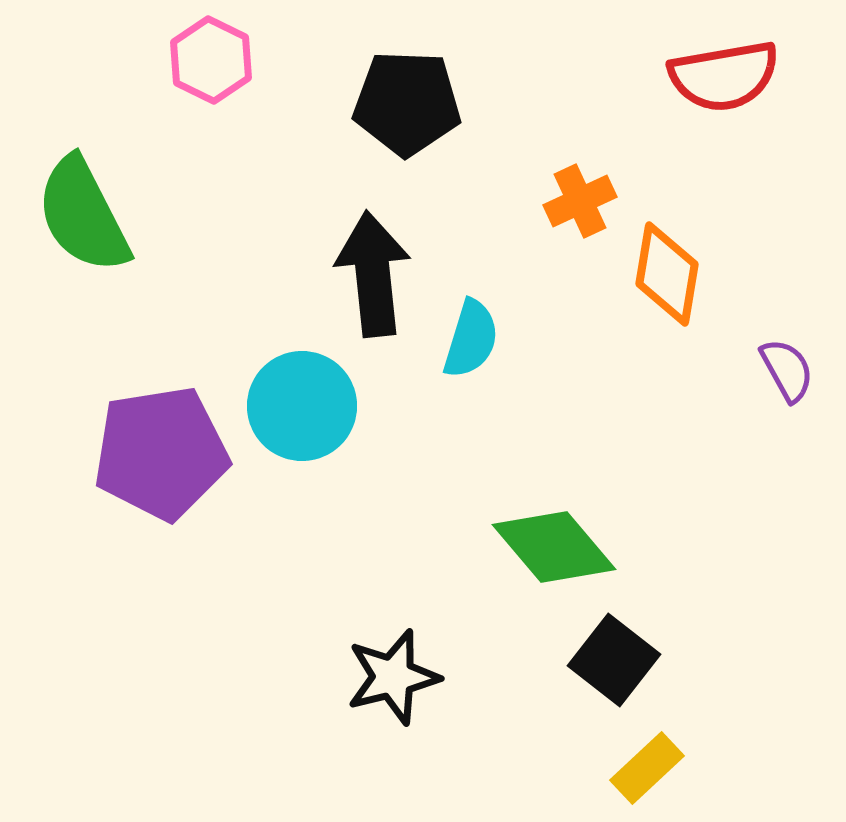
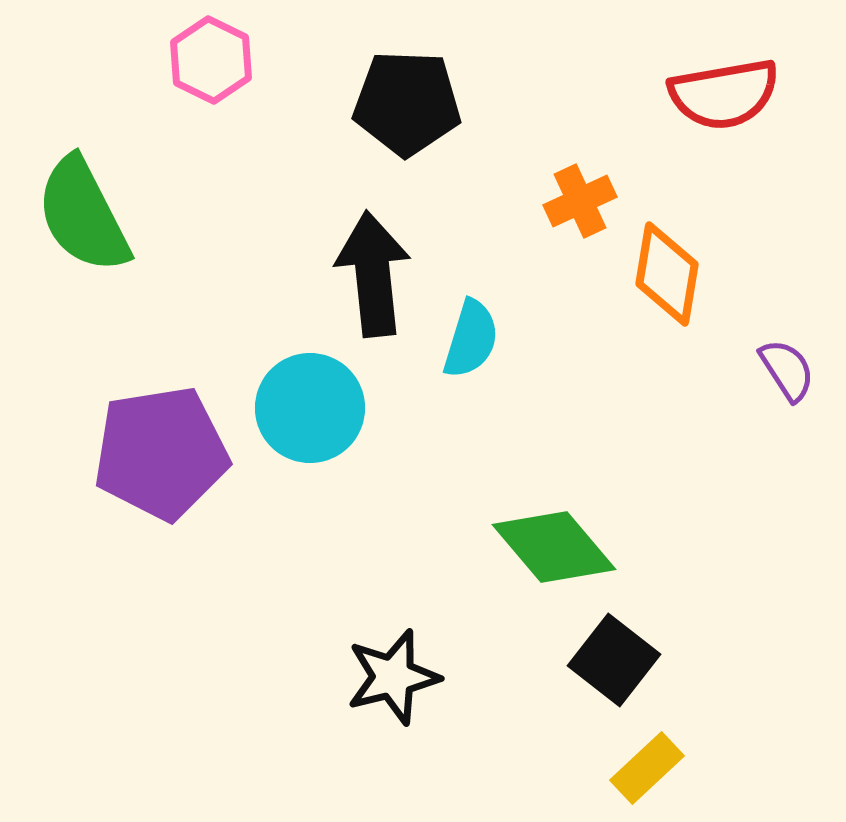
red semicircle: moved 18 px down
purple semicircle: rotated 4 degrees counterclockwise
cyan circle: moved 8 px right, 2 px down
